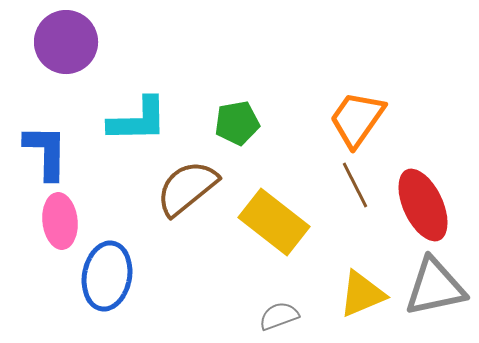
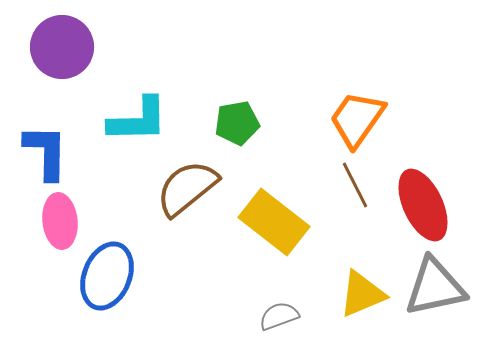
purple circle: moved 4 px left, 5 px down
blue ellipse: rotated 12 degrees clockwise
